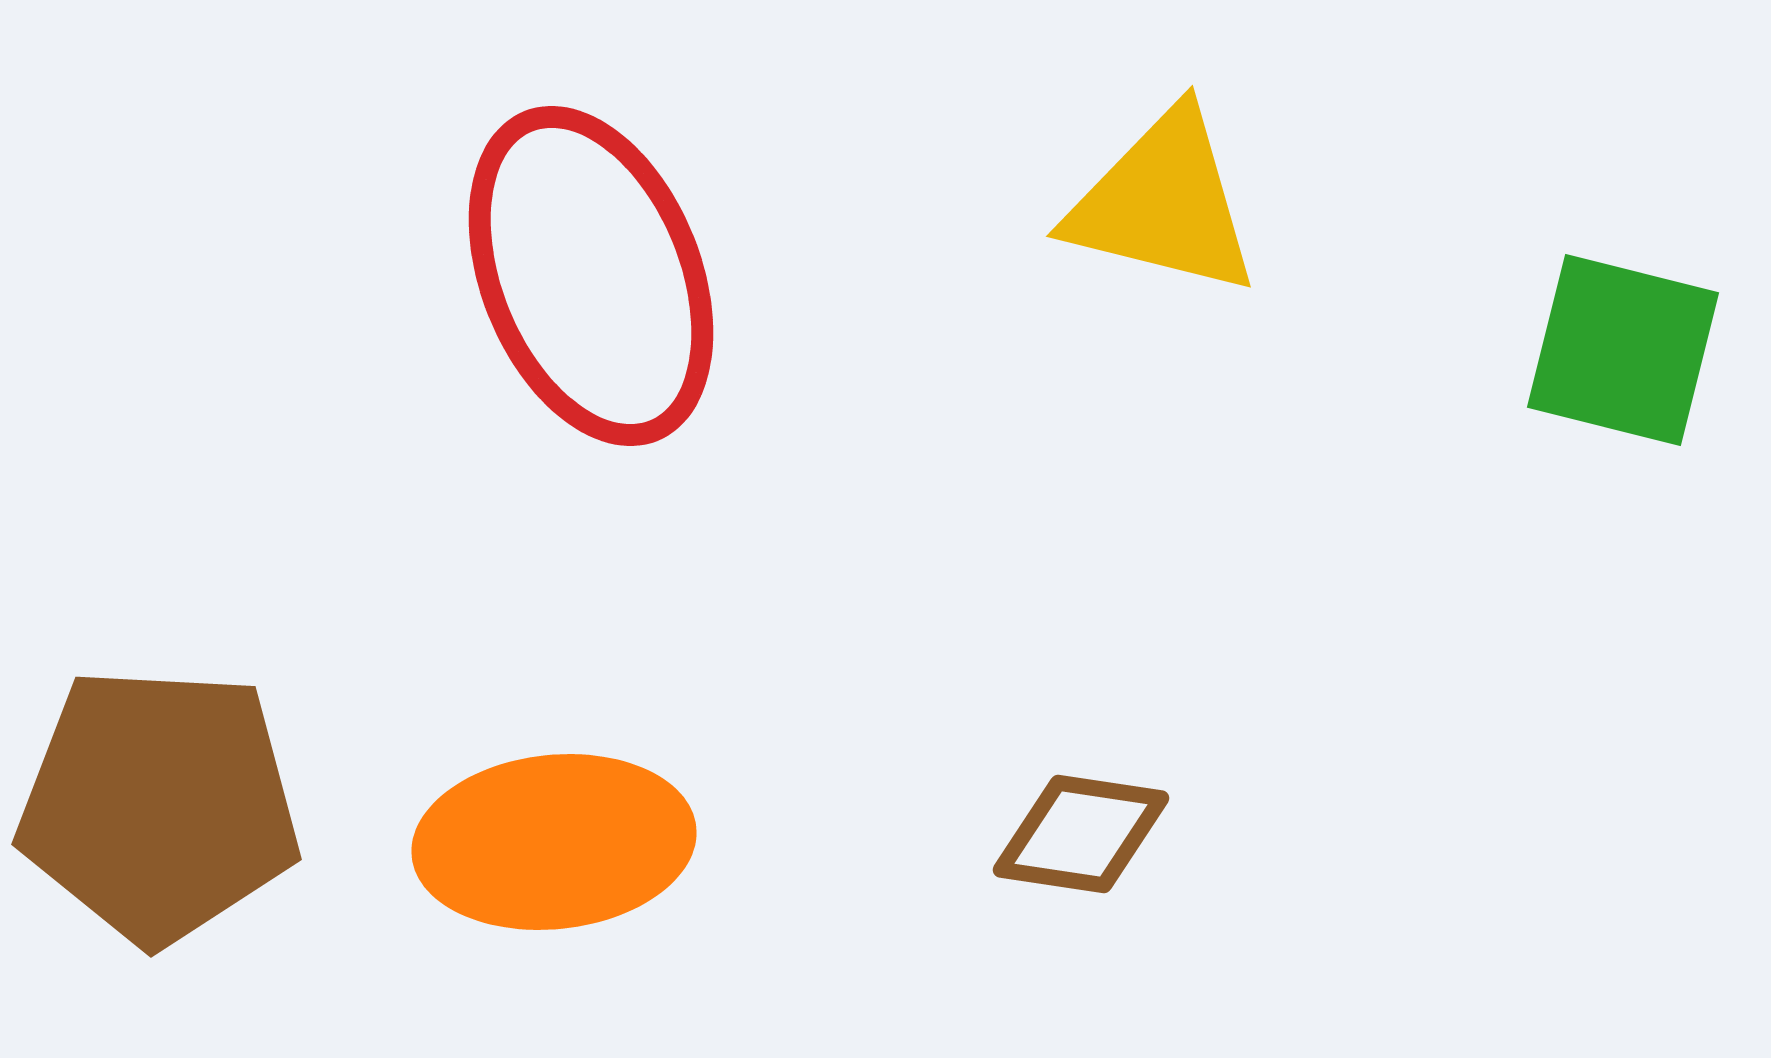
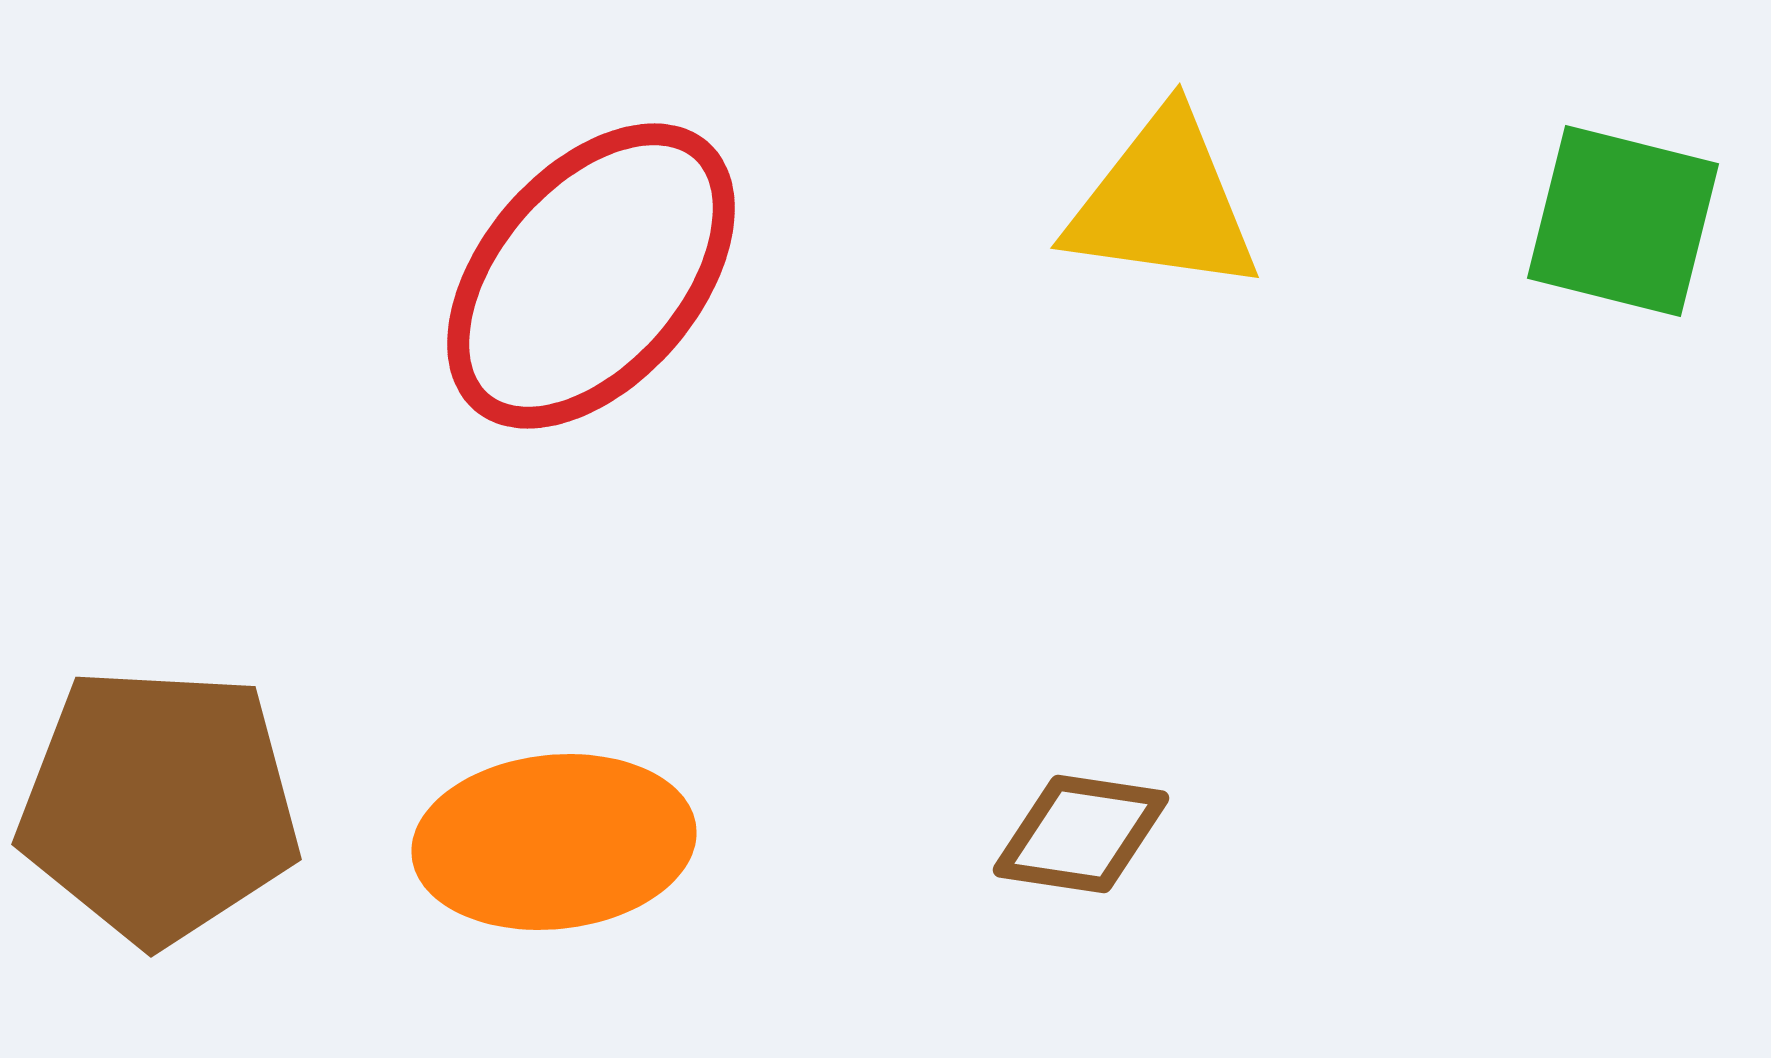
yellow triangle: rotated 6 degrees counterclockwise
red ellipse: rotated 63 degrees clockwise
green square: moved 129 px up
